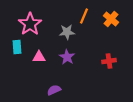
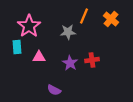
pink star: moved 1 px left, 2 px down
gray star: moved 1 px right
purple star: moved 3 px right, 6 px down
red cross: moved 17 px left, 1 px up
purple semicircle: rotated 128 degrees counterclockwise
